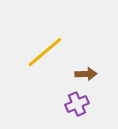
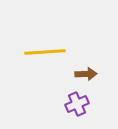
yellow line: rotated 36 degrees clockwise
